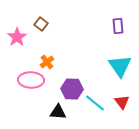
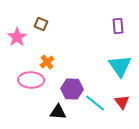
brown square: rotated 16 degrees counterclockwise
